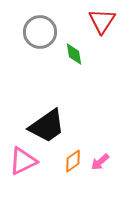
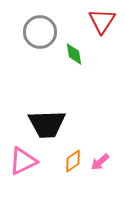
black trapezoid: moved 2 px up; rotated 33 degrees clockwise
